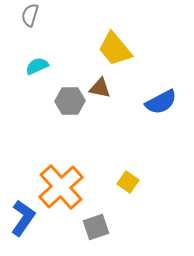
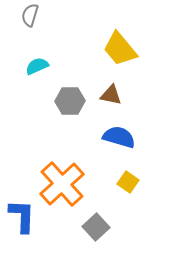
yellow trapezoid: moved 5 px right
brown triangle: moved 11 px right, 7 px down
blue semicircle: moved 42 px left, 35 px down; rotated 136 degrees counterclockwise
orange cross: moved 1 px right, 3 px up
blue L-shape: moved 1 px left, 2 px up; rotated 33 degrees counterclockwise
gray square: rotated 24 degrees counterclockwise
